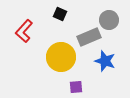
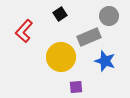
black square: rotated 32 degrees clockwise
gray circle: moved 4 px up
